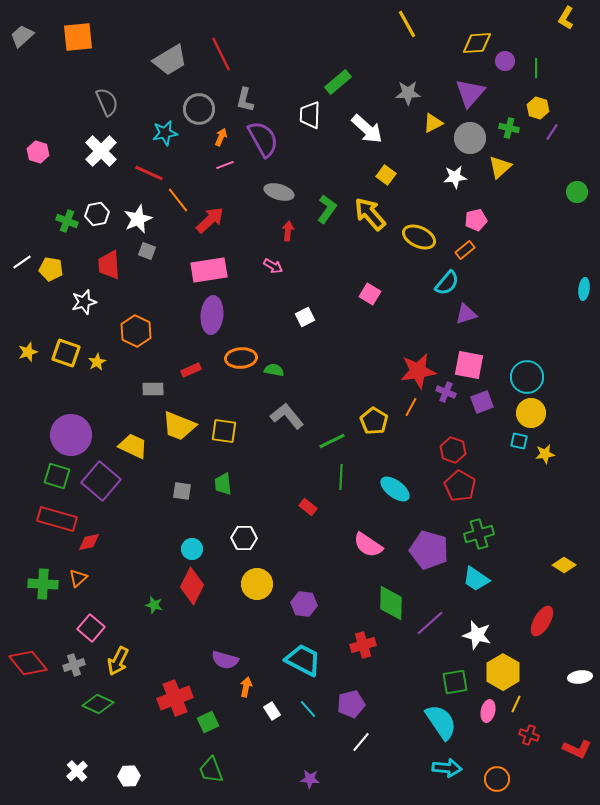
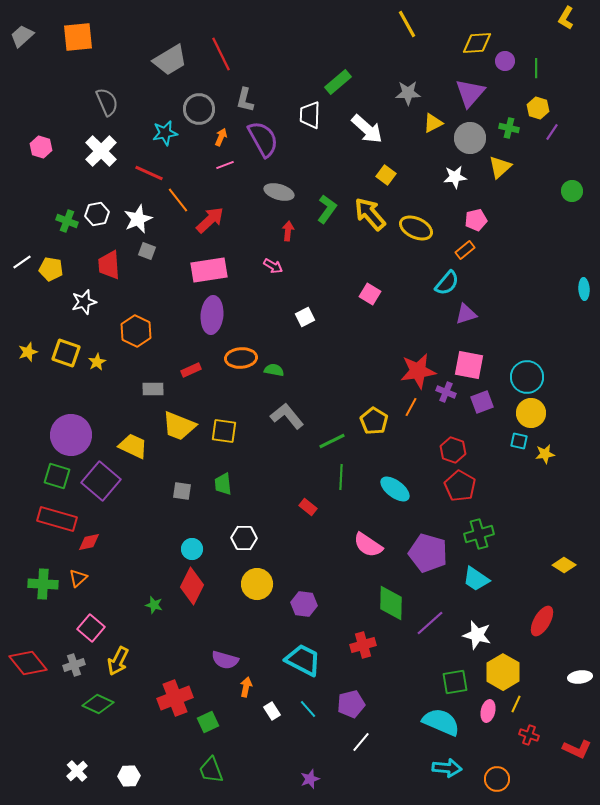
pink hexagon at (38, 152): moved 3 px right, 5 px up
green circle at (577, 192): moved 5 px left, 1 px up
yellow ellipse at (419, 237): moved 3 px left, 9 px up
cyan ellipse at (584, 289): rotated 10 degrees counterclockwise
purple pentagon at (429, 550): moved 1 px left, 3 px down
cyan semicircle at (441, 722): rotated 33 degrees counterclockwise
purple star at (310, 779): rotated 24 degrees counterclockwise
